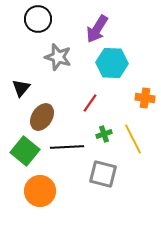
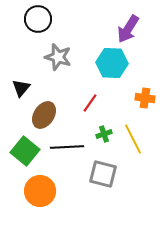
purple arrow: moved 31 px right
brown ellipse: moved 2 px right, 2 px up
